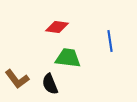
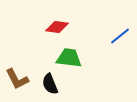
blue line: moved 10 px right, 5 px up; rotated 60 degrees clockwise
green trapezoid: moved 1 px right
brown L-shape: rotated 10 degrees clockwise
